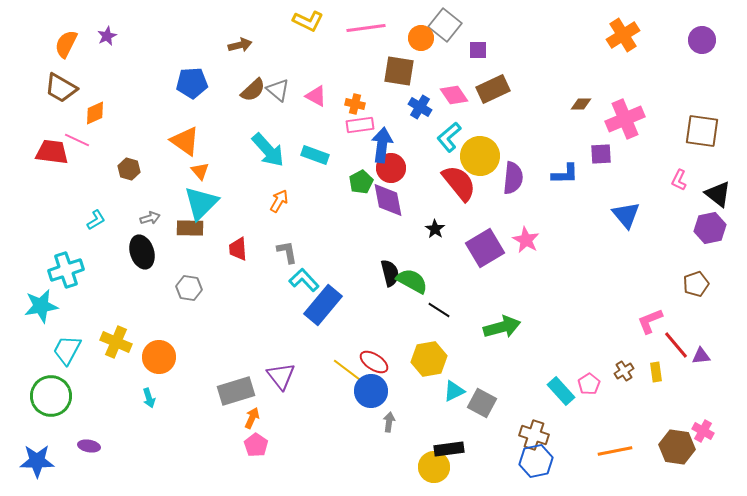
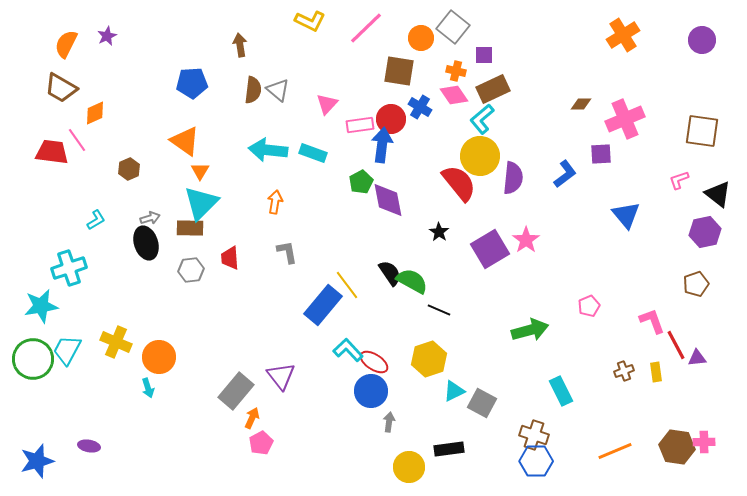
yellow L-shape at (308, 21): moved 2 px right
gray square at (445, 25): moved 8 px right, 2 px down
pink line at (366, 28): rotated 36 degrees counterclockwise
brown arrow at (240, 45): rotated 85 degrees counterclockwise
purple square at (478, 50): moved 6 px right, 5 px down
brown semicircle at (253, 90): rotated 40 degrees counterclockwise
pink triangle at (316, 96): moved 11 px right, 8 px down; rotated 45 degrees clockwise
orange cross at (355, 104): moved 101 px right, 33 px up
cyan L-shape at (449, 137): moved 33 px right, 18 px up
pink line at (77, 140): rotated 30 degrees clockwise
cyan arrow at (268, 150): rotated 138 degrees clockwise
cyan rectangle at (315, 155): moved 2 px left, 2 px up
red circle at (391, 168): moved 49 px up
brown hexagon at (129, 169): rotated 20 degrees clockwise
orange triangle at (200, 171): rotated 12 degrees clockwise
blue L-shape at (565, 174): rotated 36 degrees counterclockwise
pink L-shape at (679, 180): rotated 45 degrees clockwise
orange arrow at (279, 201): moved 4 px left, 1 px down; rotated 20 degrees counterclockwise
purple hexagon at (710, 228): moved 5 px left, 4 px down
black star at (435, 229): moved 4 px right, 3 px down
pink star at (526, 240): rotated 8 degrees clockwise
purple square at (485, 248): moved 5 px right, 1 px down
red trapezoid at (238, 249): moved 8 px left, 9 px down
black ellipse at (142, 252): moved 4 px right, 9 px up
cyan cross at (66, 270): moved 3 px right, 2 px up
black semicircle at (390, 273): rotated 20 degrees counterclockwise
cyan L-shape at (304, 280): moved 44 px right, 70 px down
gray hexagon at (189, 288): moved 2 px right, 18 px up; rotated 15 degrees counterclockwise
black line at (439, 310): rotated 10 degrees counterclockwise
pink L-shape at (650, 321): moved 2 px right; rotated 92 degrees clockwise
green arrow at (502, 327): moved 28 px right, 3 px down
red line at (676, 345): rotated 12 degrees clockwise
purple triangle at (701, 356): moved 4 px left, 2 px down
yellow hexagon at (429, 359): rotated 8 degrees counterclockwise
yellow line at (347, 370): moved 85 px up; rotated 16 degrees clockwise
brown cross at (624, 371): rotated 12 degrees clockwise
pink pentagon at (589, 384): moved 78 px up; rotated 10 degrees clockwise
gray rectangle at (236, 391): rotated 33 degrees counterclockwise
cyan rectangle at (561, 391): rotated 16 degrees clockwise
green circle at (51, 396): moved 18 px left, 37 px up
cyan arrow at (149, 398): moved 1 px left, 10 px up
pink cross at (703, 431): moved 1 px right, 11 px down; rotated 30 degrees counterclockwise
pink pentagon at (256, 445): moved 5 px right, 2 px up; rotated 10 degrees clockwise
orange line at (615, 451): rotated 12 degrees counterclockwise
blue star at (37, 461): rotated 16 degrees counterclockwise
blue hexagon at (536, 461): rotated 12 degrees clockwise
yellow circle at (434, 467): moved 25 px left
